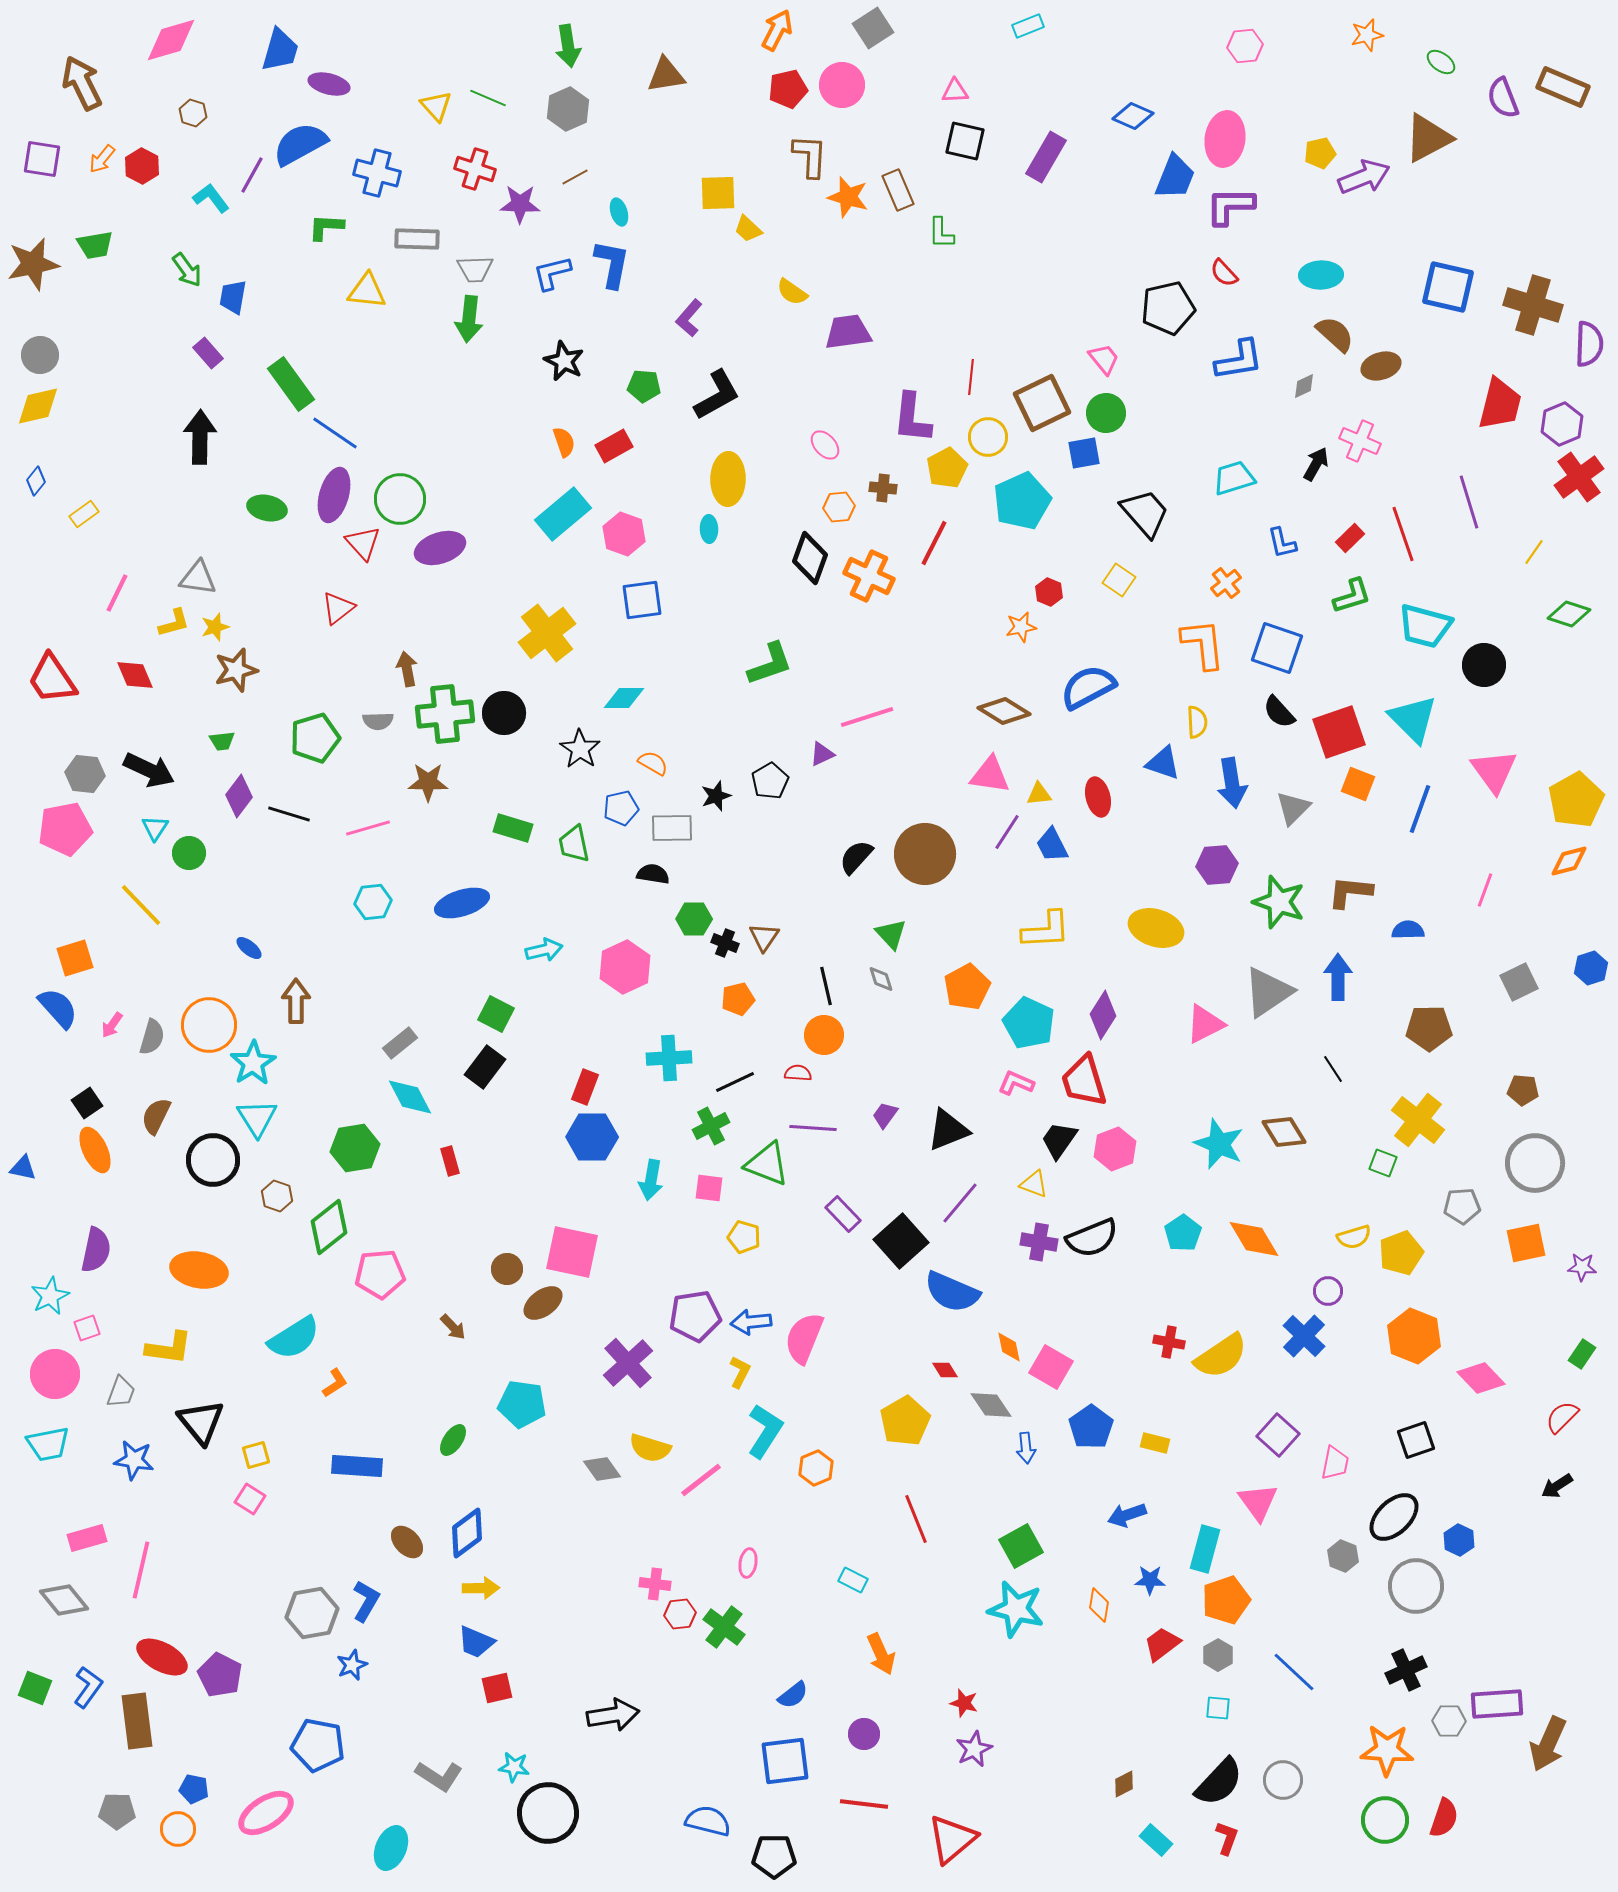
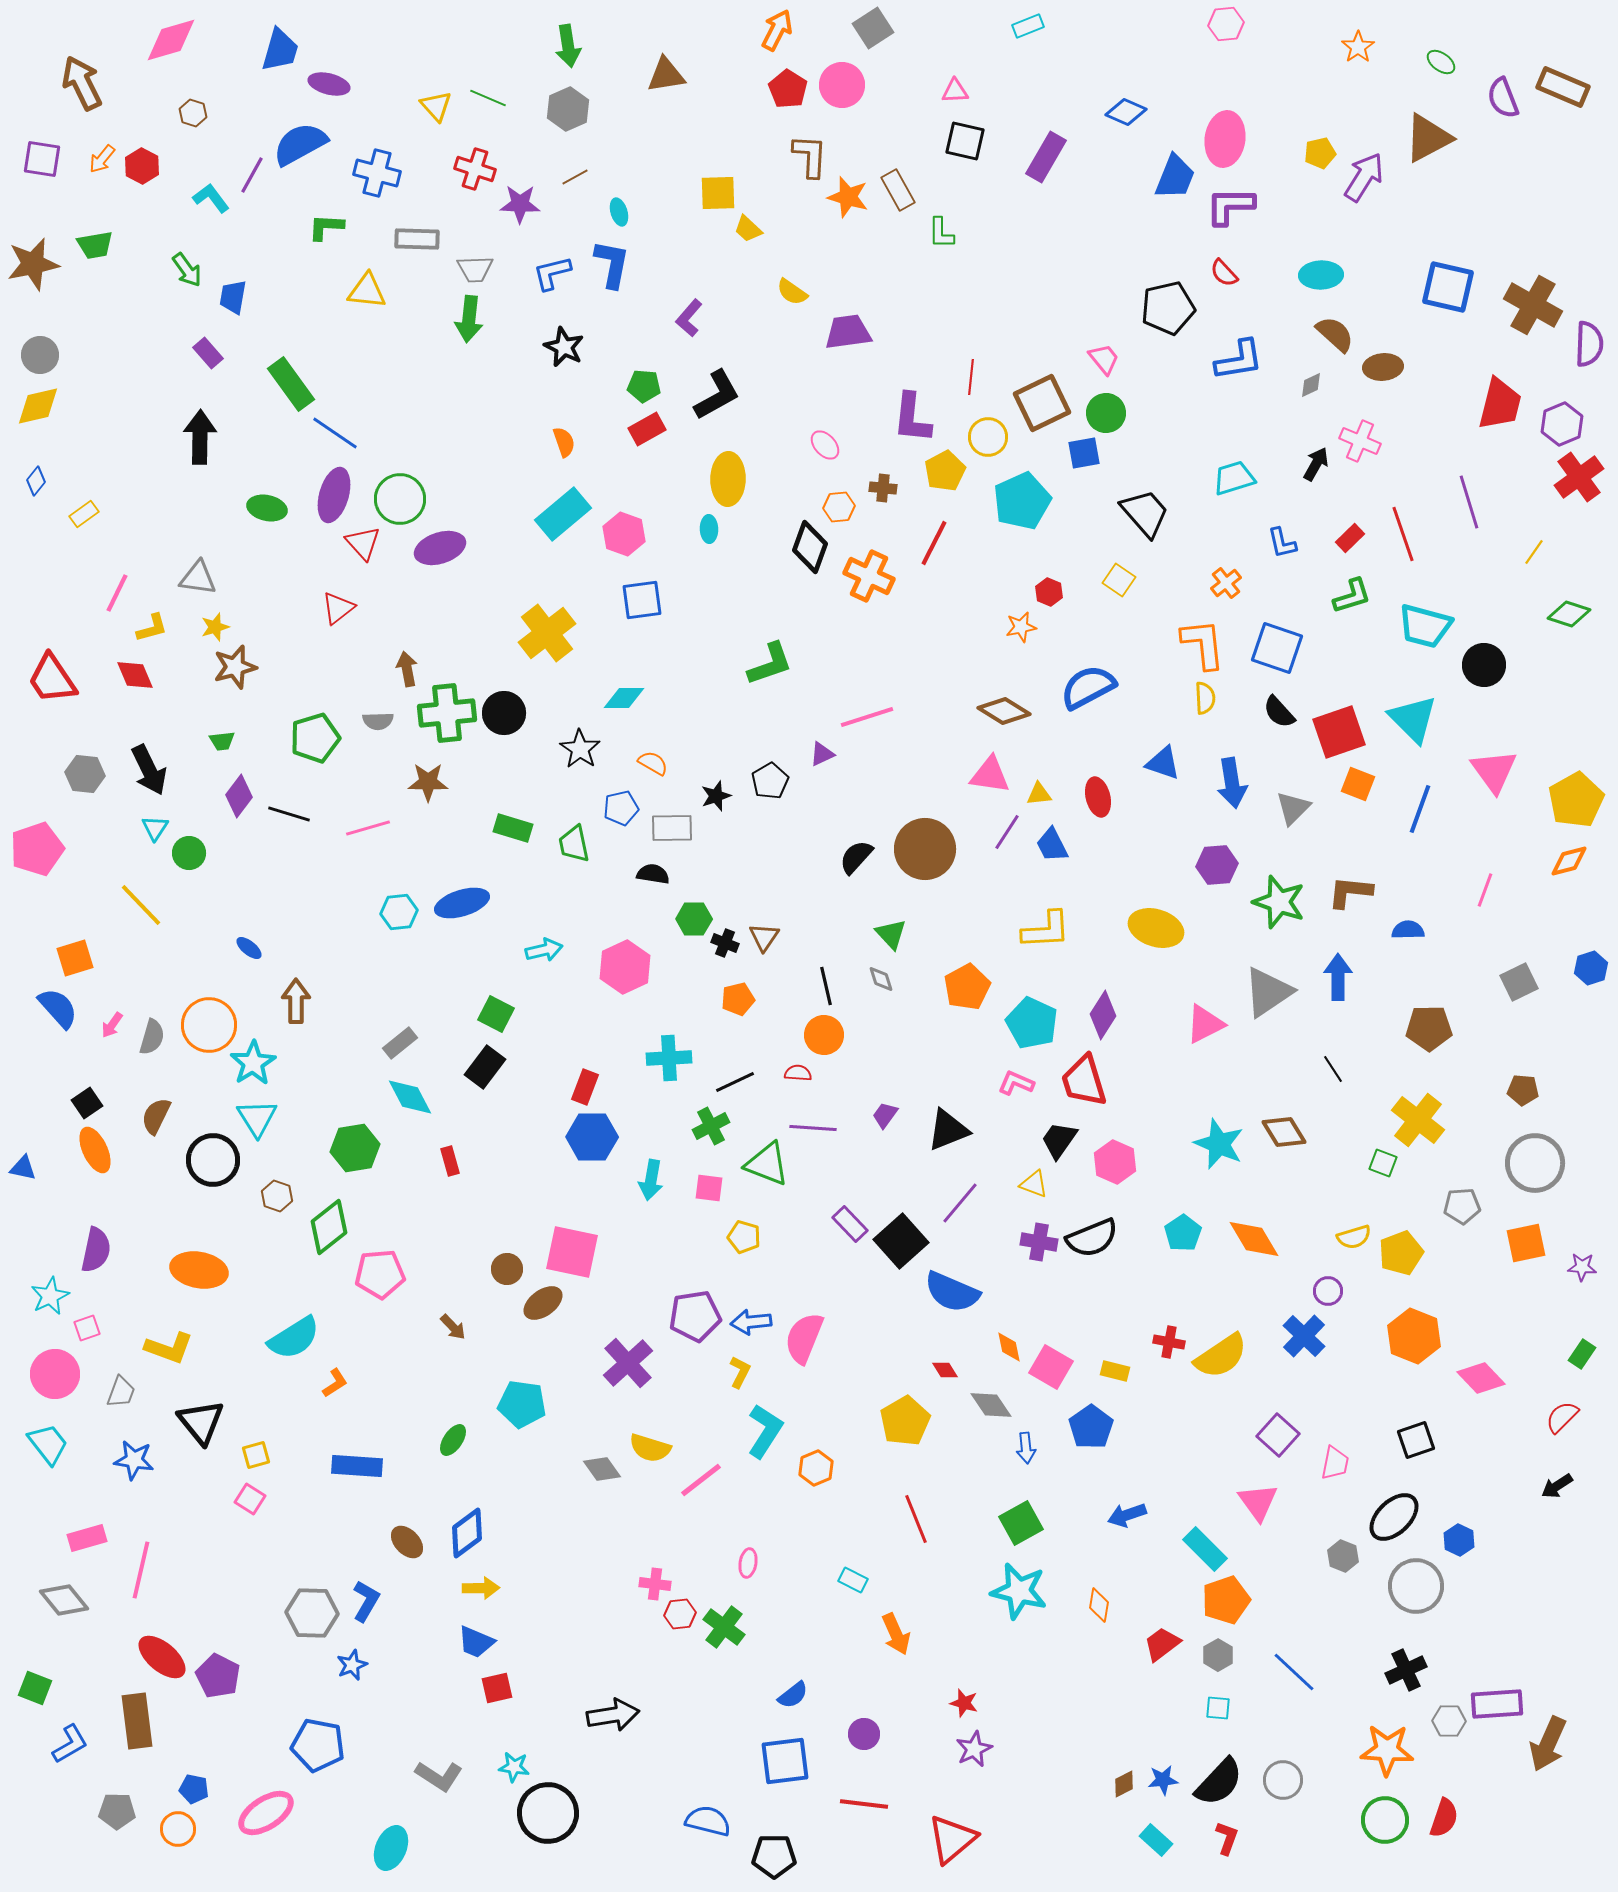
orange star at (1367, 35): moved 9 px left, 12 px down; rotated 20 degrees counterclockwise
pink hexagon at (1245, 46): moved 19 px left, 22 px up
red pentagon at (788, 89): rotated 27 degrees counterclockwise
blue diamond at (1133, 116): moved 7 px left, 4 px up
purple arrow at (1364, 177): rotated 36 degrees counterclockwise
brown rectangle at (898, 190): rotated 6 degrees counterclockwise
brown cross at (1533, 305): rotated 12 degrees clockwise
black star at (564, 361): moved 14 px up
brown ellipse at (1381, 366): moved 2 px right, 1 px down; rotated 12 degrees clockwise
gray diamond at (1304, 386): moved 7 px right, 1 px up
red rectangle at (614, 446): moved 33 px right, 17 px up
yellow pentagon at (947, 468): moved 2 px left, 3 px down
black diamond at (810, 558): moved 11 px up
yellow L-shape at (174, 623): moved 22 px left, 5 px down
brown star at (236, 670): moved 1 px left, 3 px up
green cross at (445, 714): moved 2 px right, 1 px up
yellow semicircle at (1197, 722): moved 8 px right, 24 px up
black arrow at (149, 770): rotated 39 degrees clockwise
pink pentagon at (65, 829): moved 28 px left, 20 px down; rotated 8 degrees counterclockwise
brown circle at (925, 854): moved 5 px up
cyan hexagon at (373, 902): moved 26 px right, 10 px down
cyan pentagon at (1029, 1023): moved 3 px right
pink hexagon at (1115, 1149): moved 13 px down; rotated 15 degrees counterclockwise
purple rectangle at (843, 1214): moved 7 px right, 10 px down
yellow L-shape at (169, 1348): rotated 12 degrees clockwise
yellow rectangle at (1155, 1443): moved 40 px left, 72 px up
cyan trapezoid at (48, 1444): rotated 117 degrees counterclockwise
green square at (1021, 1546): moved 23 px up
cyan rectangle at (1205, 1549): rotated 60 degrees counterclockwise
blue star at (1150, 1580): moved 13 px right, 200 px down; rotated 8 degrees counterclockwise
cyan star at (1016, 1609): moved 3 px right, 18 px up
gray hexagon at (312, 1613): rotated 12 degrees clockwise
orange arrow at (881, 1654): moved 15 px right, 20 px up
red ellipse at (162, 1657): rotated 12 degrees clockwise
purple pentagon at (220, 1675): moved 2 px left, 1 px down
blue L-shape at (88, 1687): moved 18 px left, 57 px down; rotated 24 degrees clockwise
